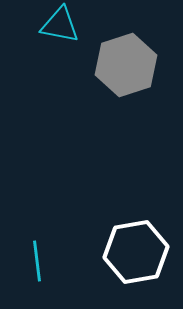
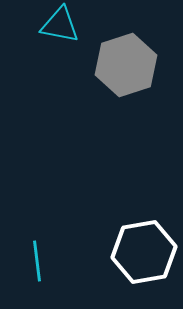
white hexagon: moved 8 px right
